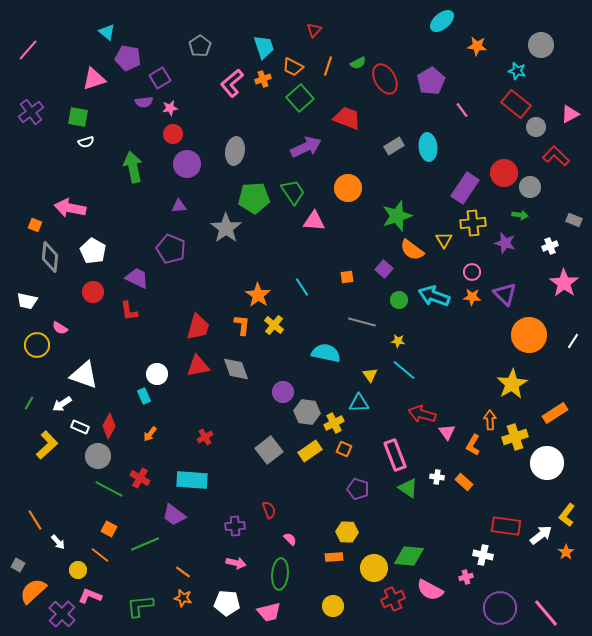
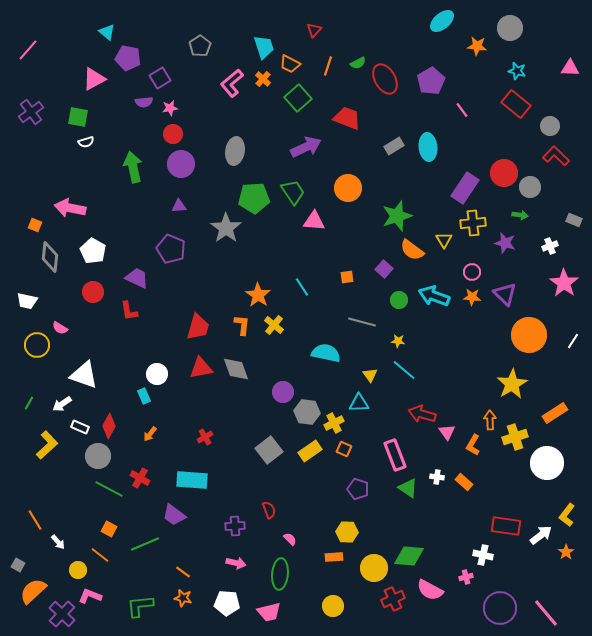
gray circle at (541, 45): moved 31 px left, 17 px up
orange trapezoid at (293, 67): moved 3 px left, 3 px up
pink triangle at (94, 79): rotated 10 degrees counterclockwise
orange cross at (263, 79): rotated 28 degrees counterclockwise
green square at (300, 98): moved 2 px left
pink triangle at (570, 114): moved 46 px up; rotated 30 degrees clockwise
gray circle at (536, 127): moved 14 px right, 1 px up
purple circle at (187, 164): moved 6 px left
red triangle at (198, 366): moved 3 px right, 2 px down
